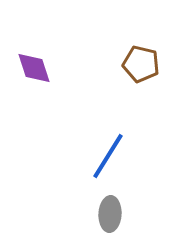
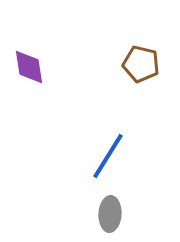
purple diamond: moved 5 px left, 1 px up; rotated 9 degrees clockwise
